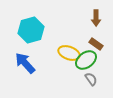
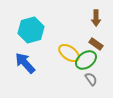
yellow ellipse: rotated 15 degrees clockwise
